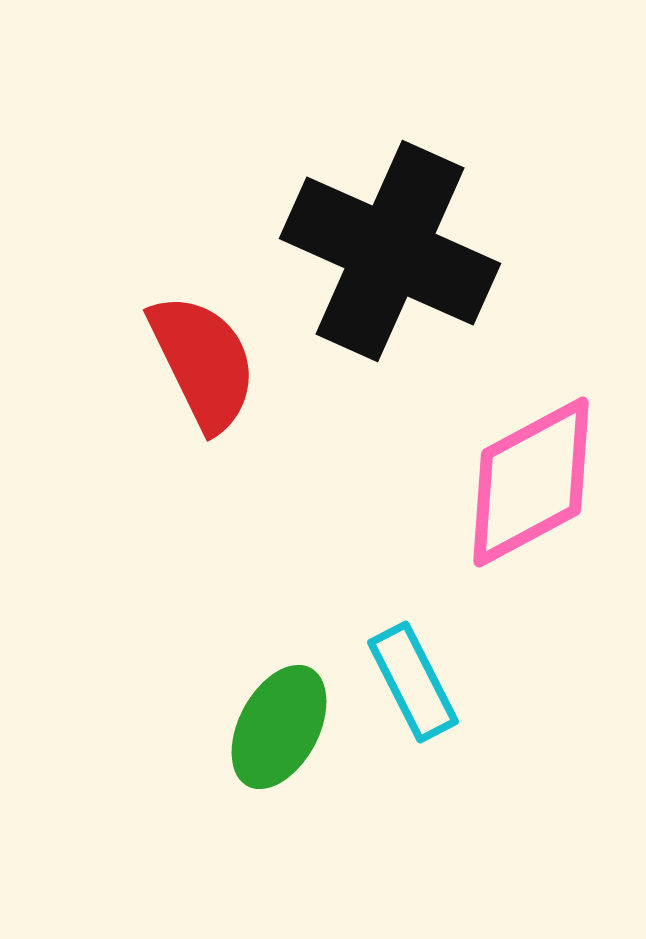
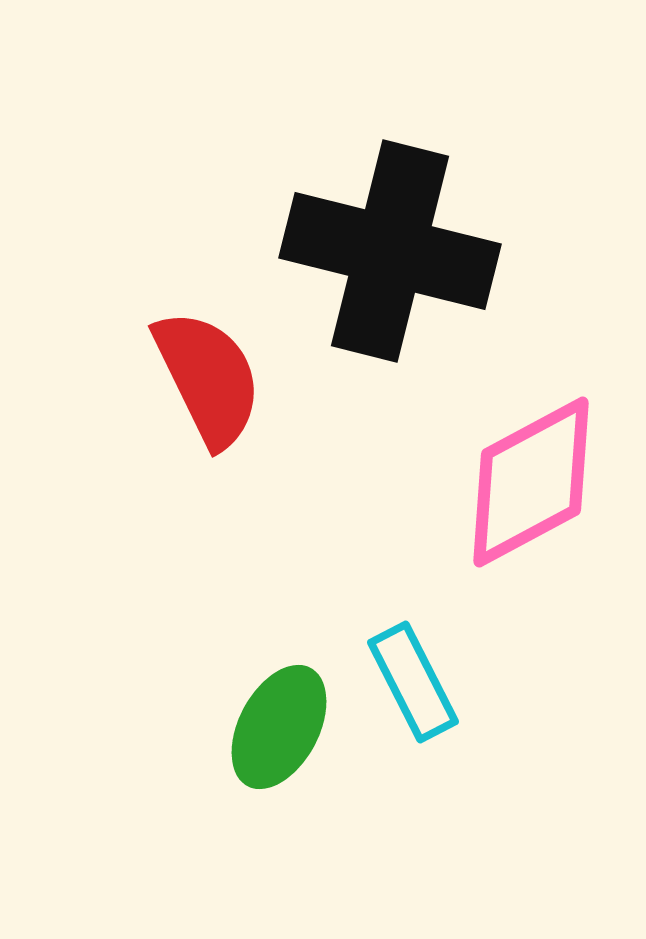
black cross: rotated 10 degrees counterclockwise
red semicircle: moved 5 px right, 16 px down
